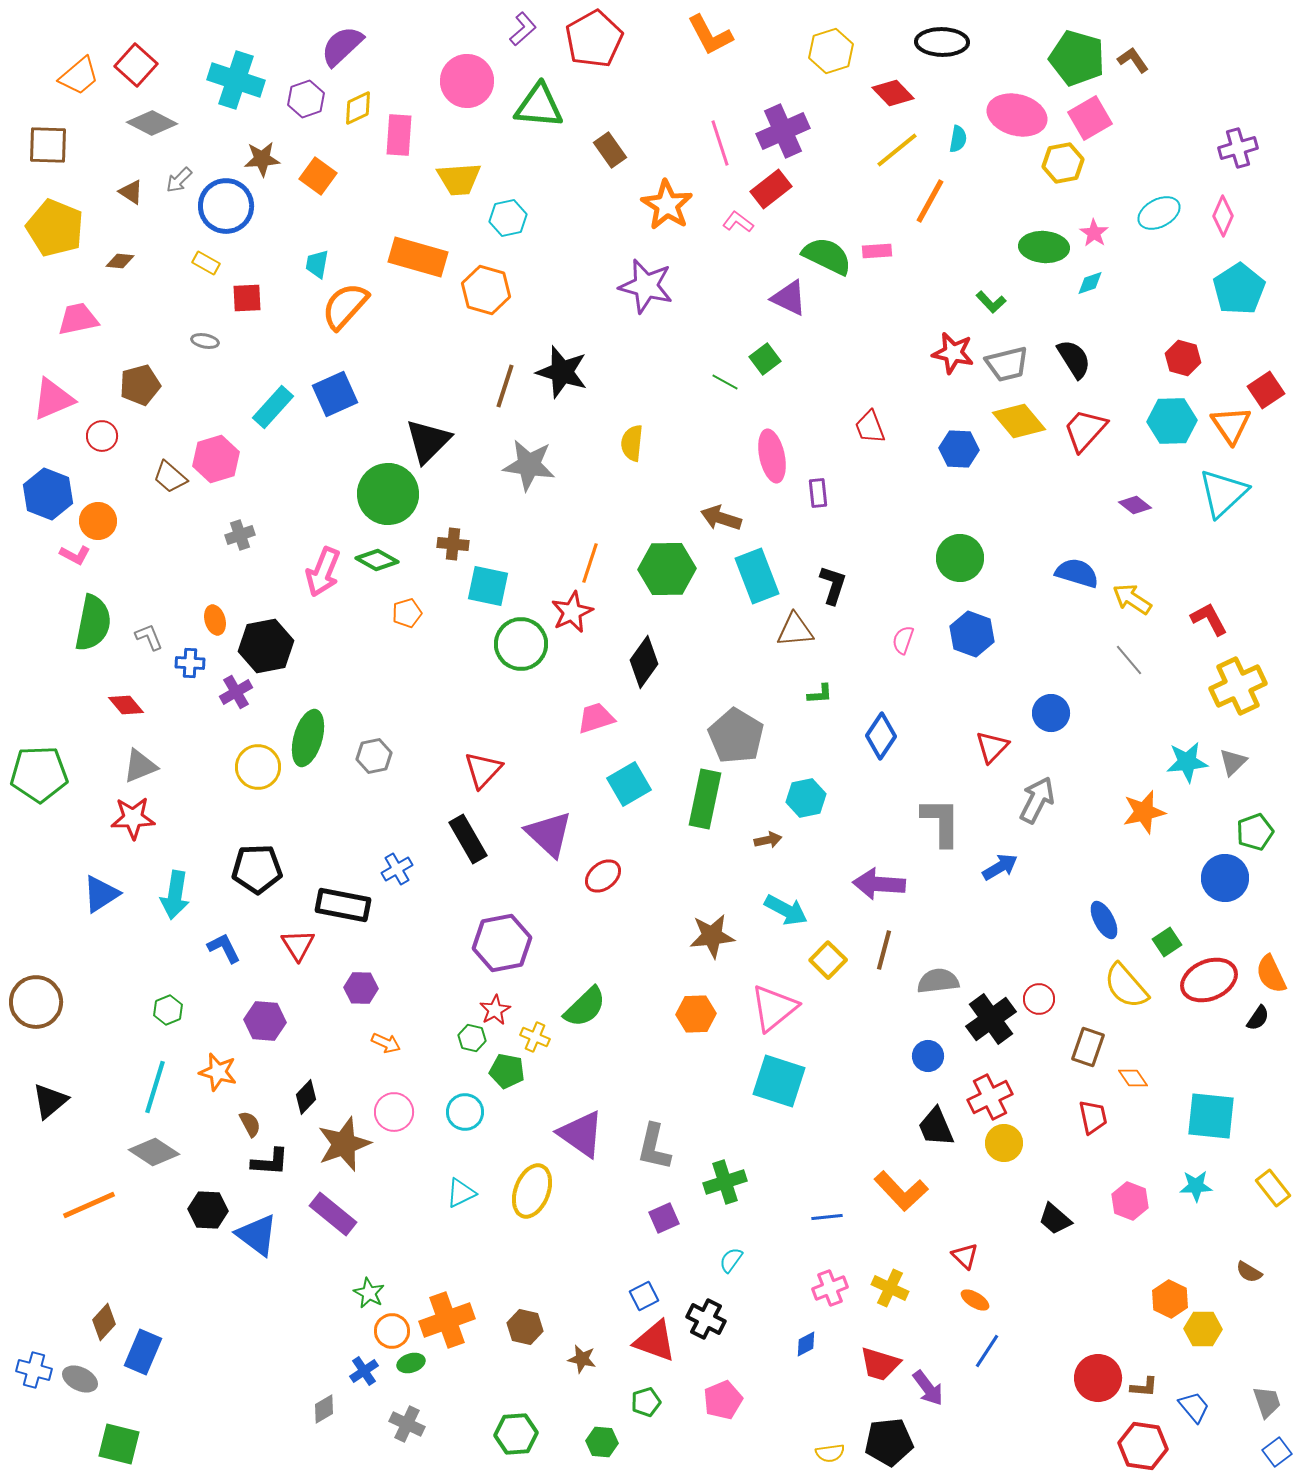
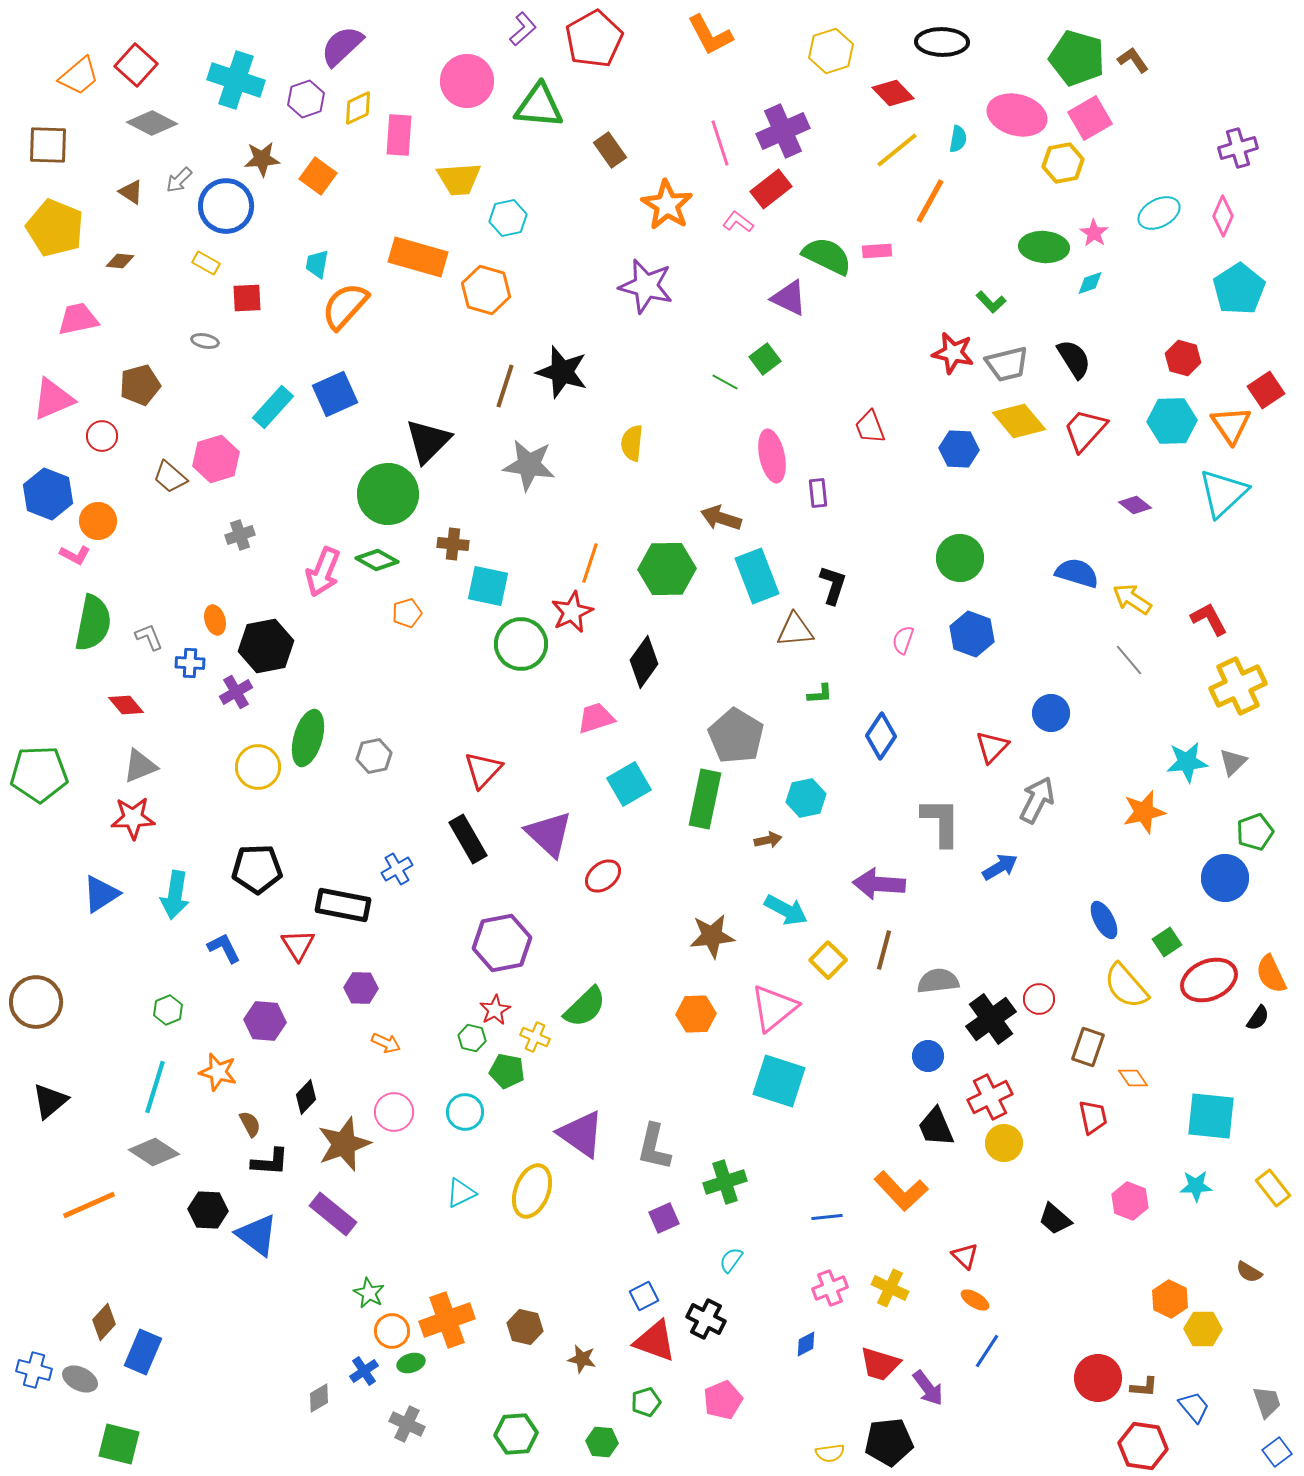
gray diamond at (324, 1409): moved 5 px left, 11 px up
